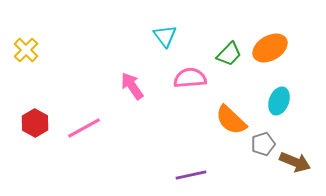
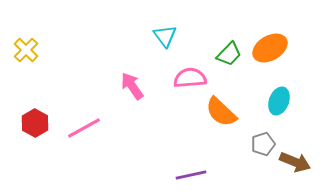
orange semicircle: moved 10 px left, 8 px up
